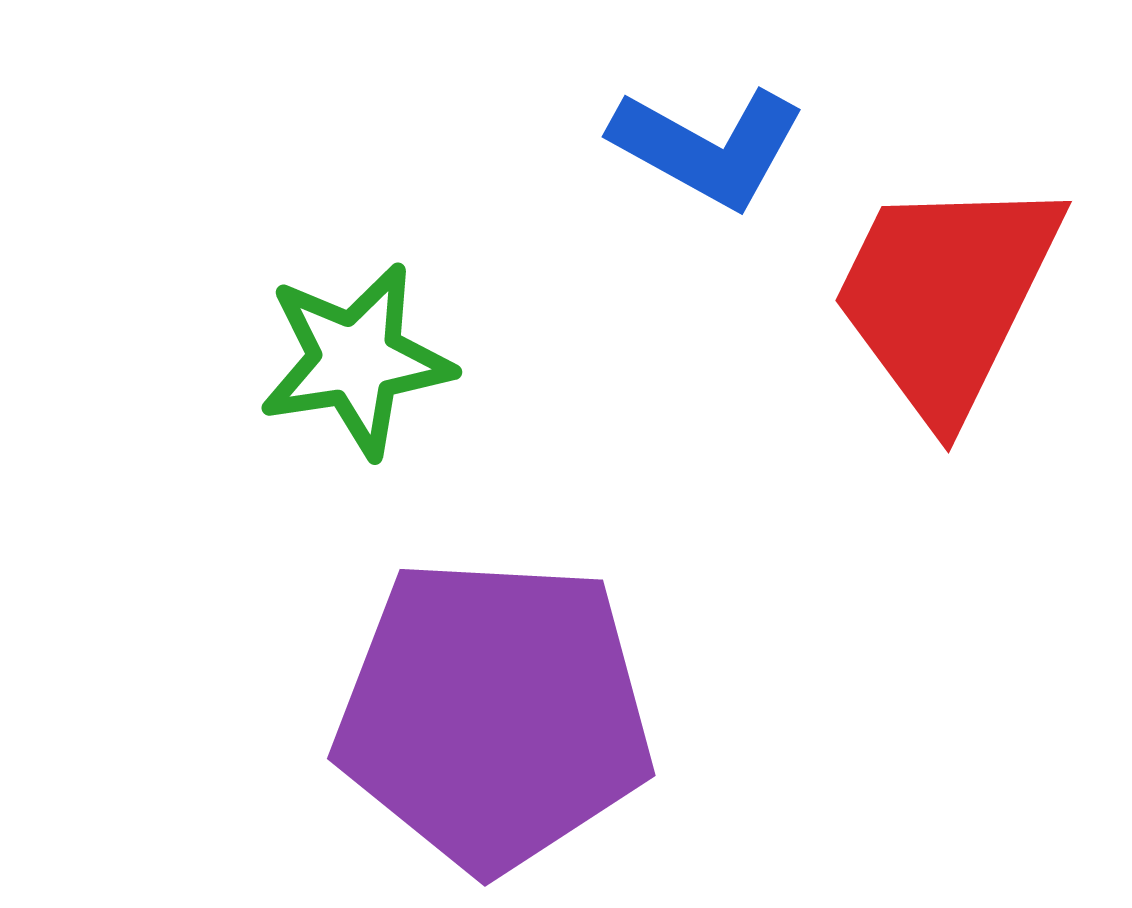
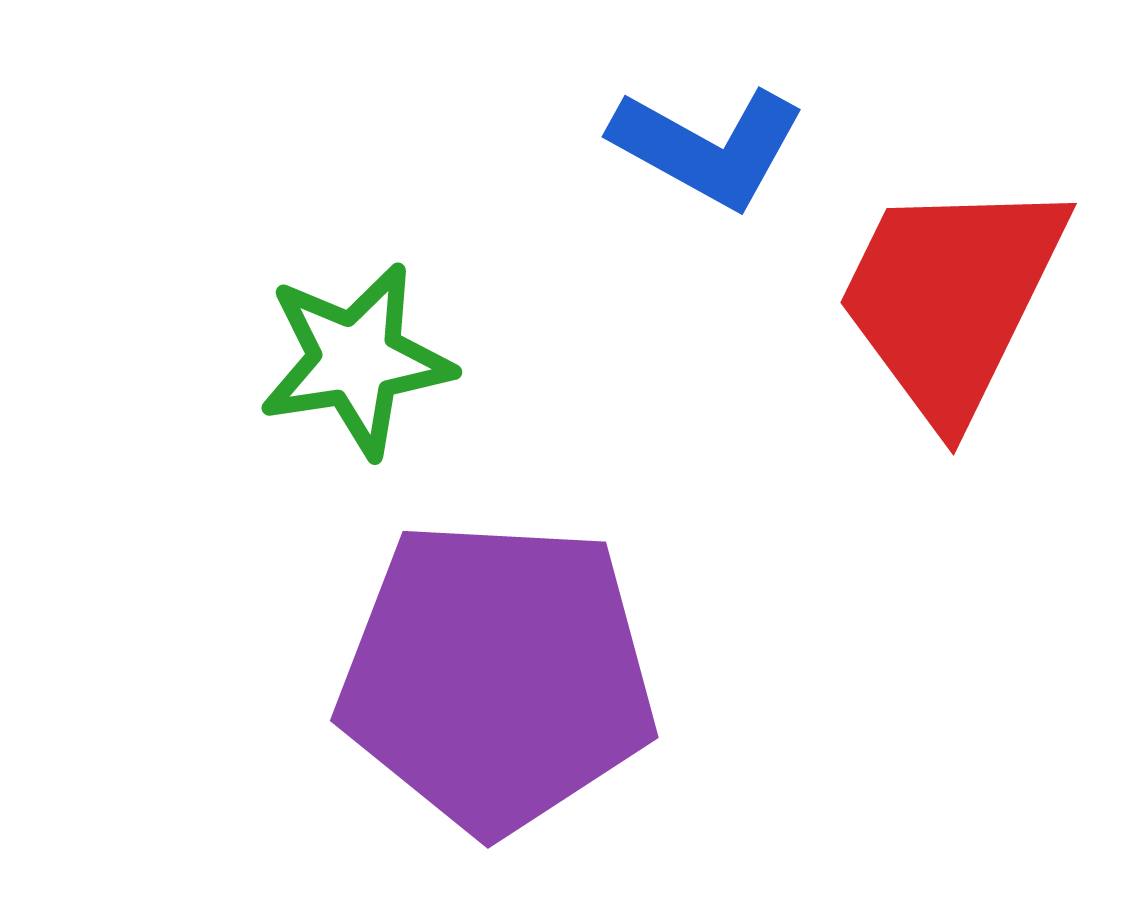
red trapezoid: moved 5 px right, 2 px down
purple pentagon: moved 3 px right, 38 px up
